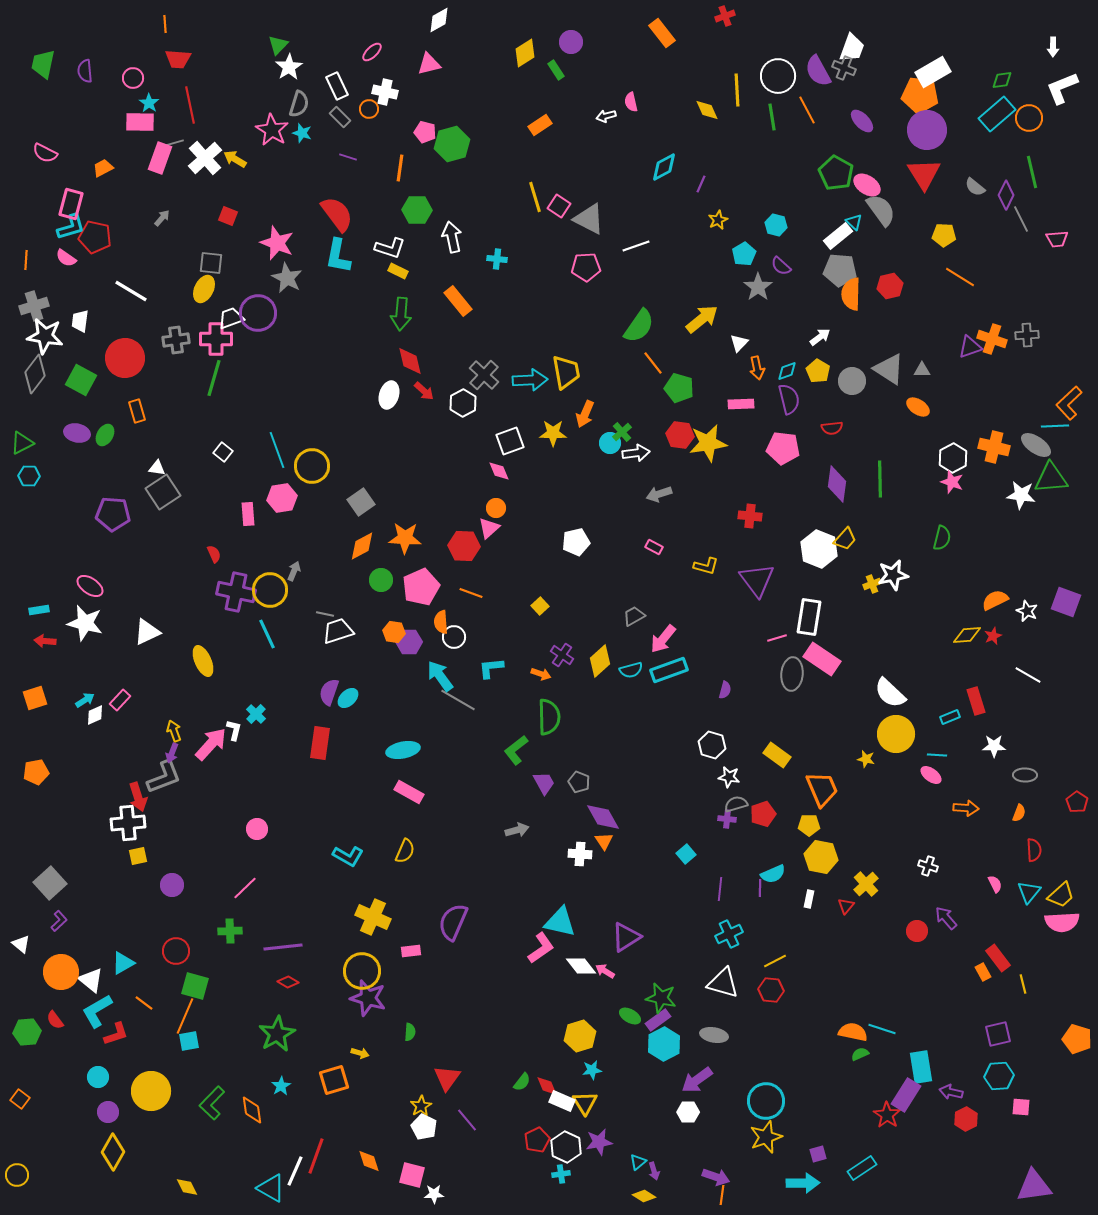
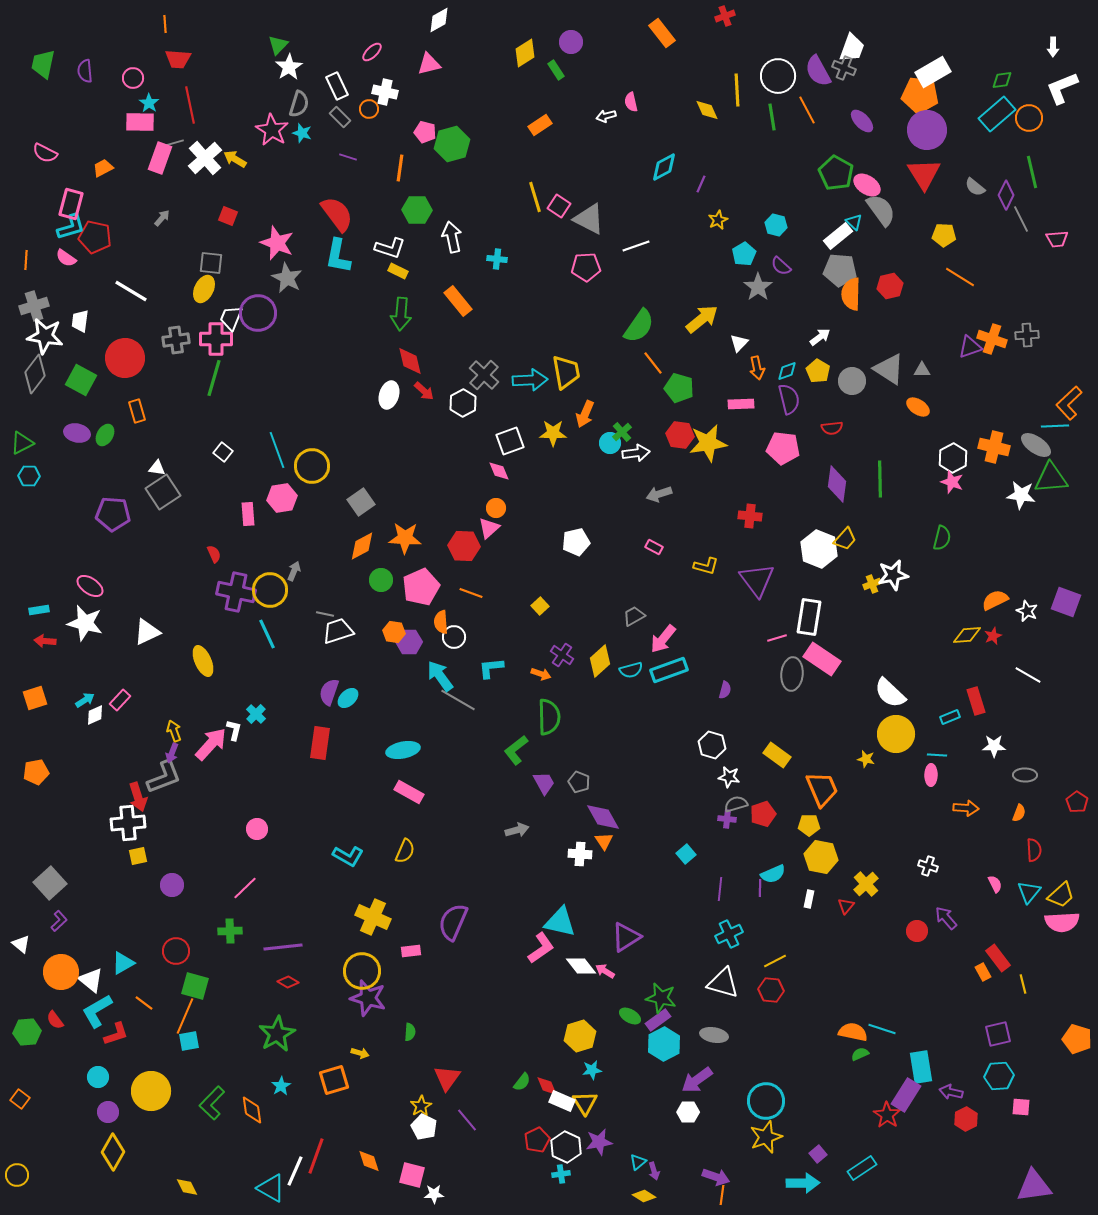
white trapezoid at (231, 318): rotated 48 degrees counterclockwise
pink ellipse at (931, 775): rotated 55 degrees clockwise
purple square at (818, 1154): rotated 24 degrees counterclockwise
